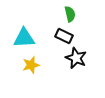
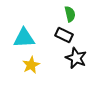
black rectangle: moved 1 px up
yellow star: rotated 12 degrees counterclockwise
